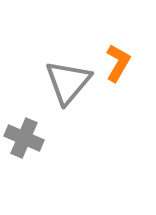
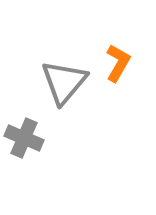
gray triangle: moved 4 px left
